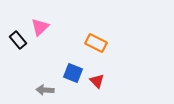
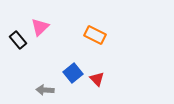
orange rectangle: moved 1 px left, 8 px up
blue square: rotated 30 degrees clockwise
red triangle: moved 2 px up
